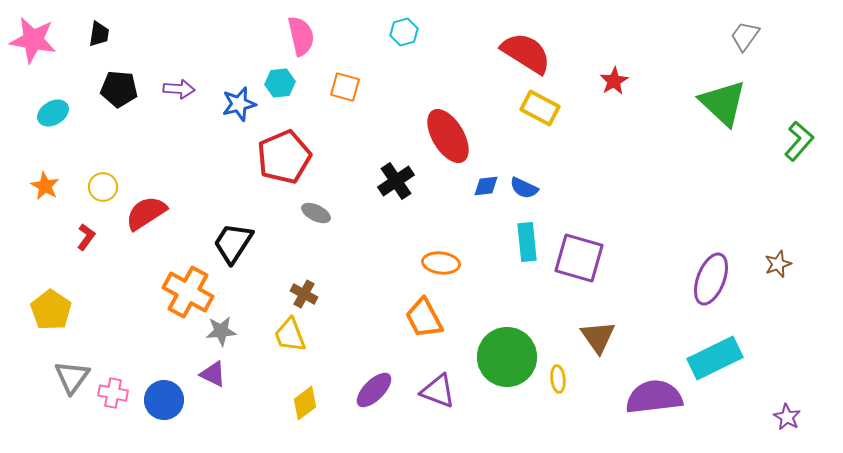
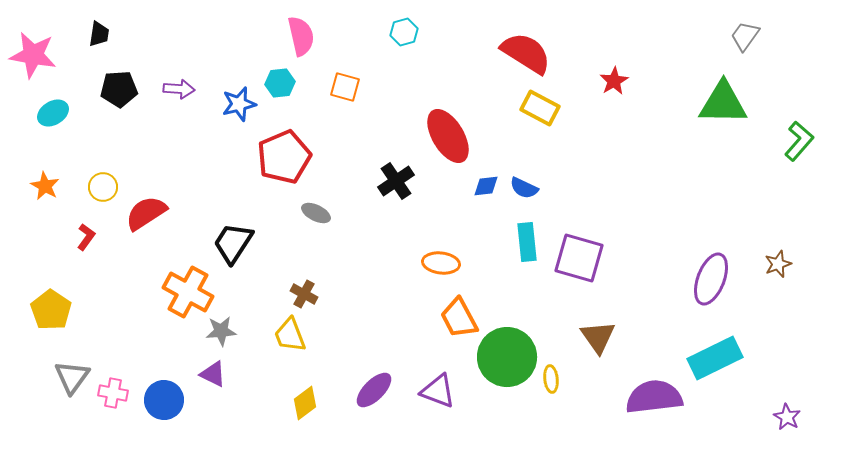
pink star at (33, 40): moved 15 px down
black pentagon at (119, 89): rotated 9 degrees counterclockwise
green triangle at (723, 103): rotated 42 degrees counterclockwise
orange trapezoid at (424, 318): moved 35 px right
yellow ellipse at (558, 379): moved 7 px left
